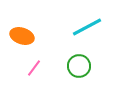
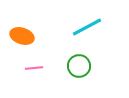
pink line: rotated 48 degrees clockwise
